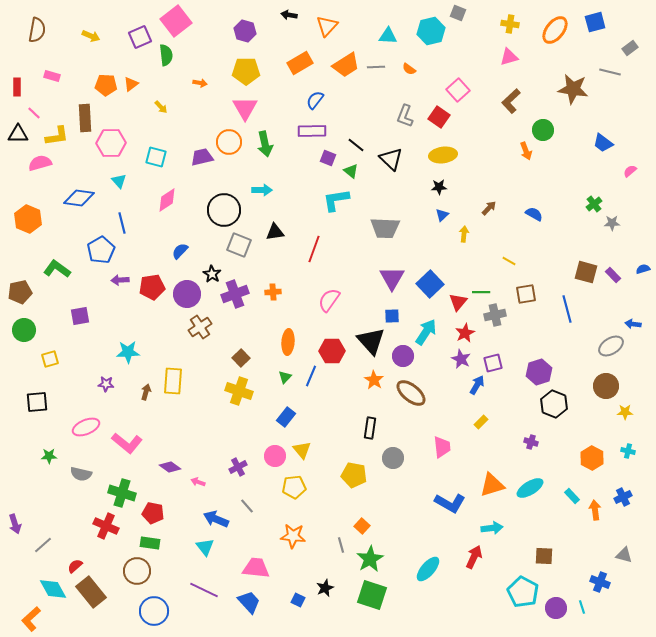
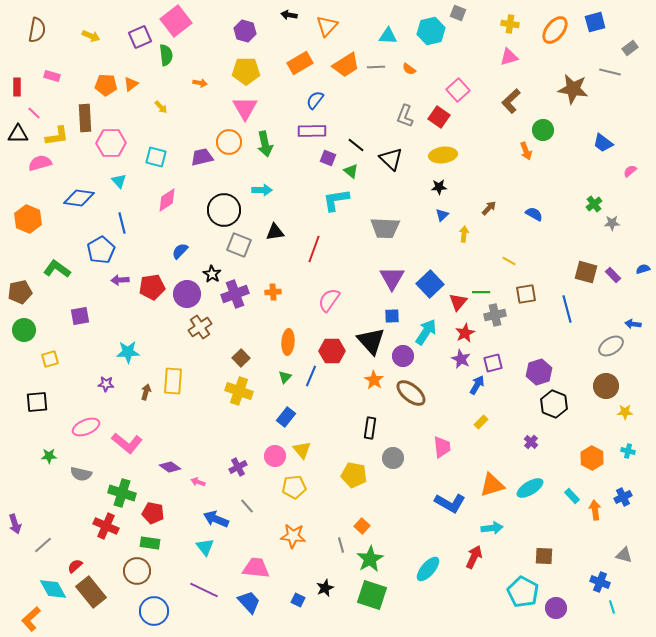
purple cross at (531, 442): rotated 24 degrees clockwise
cyan line at (582, 607): moved 30 px right
